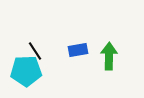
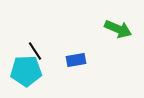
blue rectangle: moved 2 px left, 10 px down
green arrow: moved 9 px right, 27 px up; rotated 112 degrees clockwise
